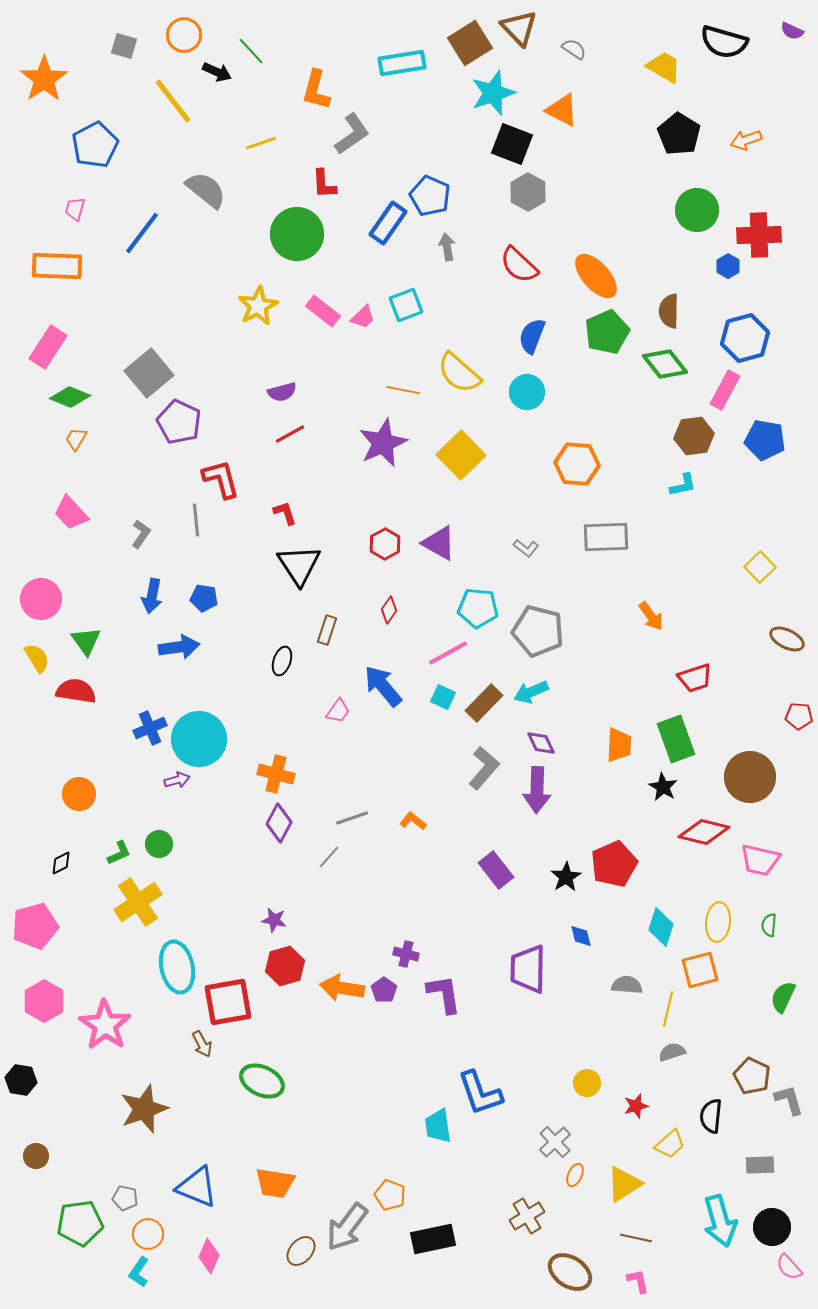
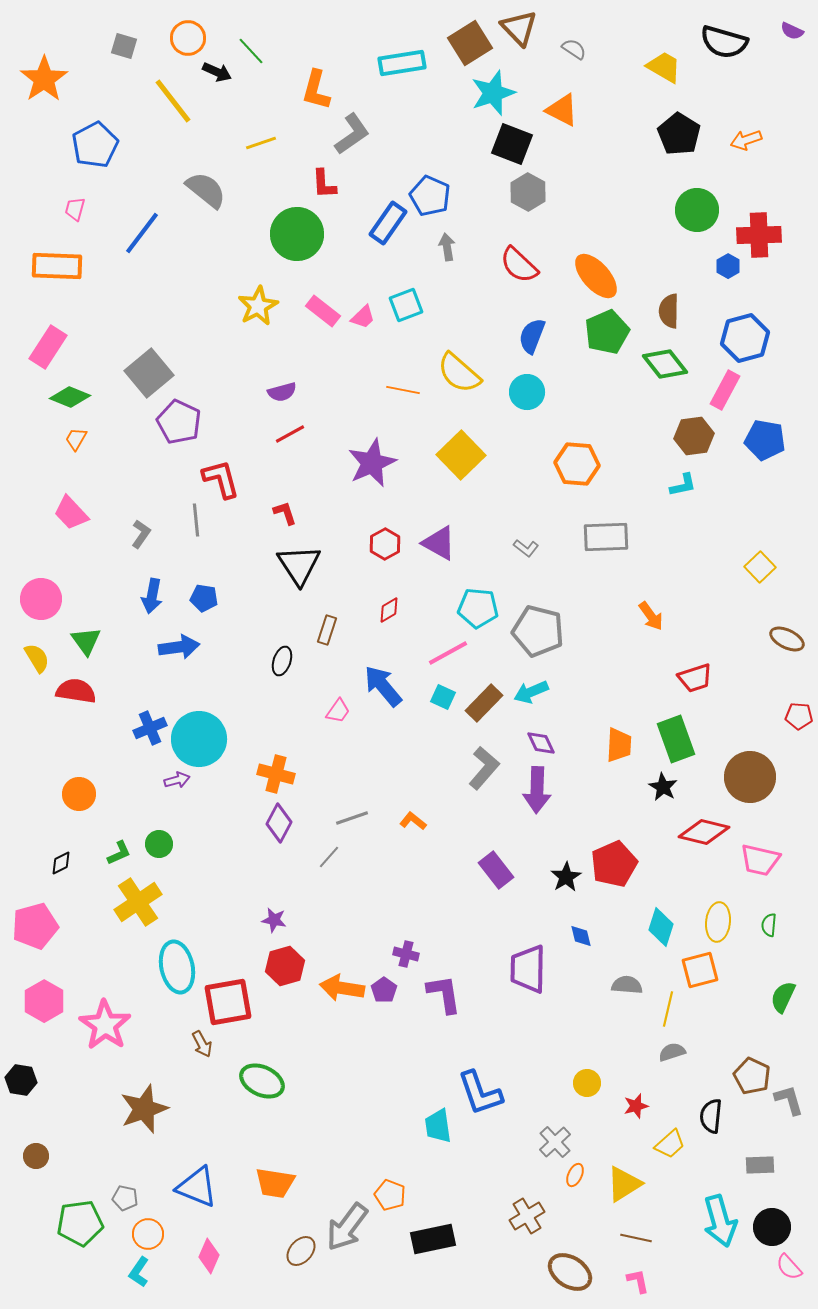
orange circle at (184, 35): moved 4 px right, 3 px down
purple star at (383, 443): moved 11 px left, 20 px down
red diamond at (389, 610): rotated 24 degrees clockwise
